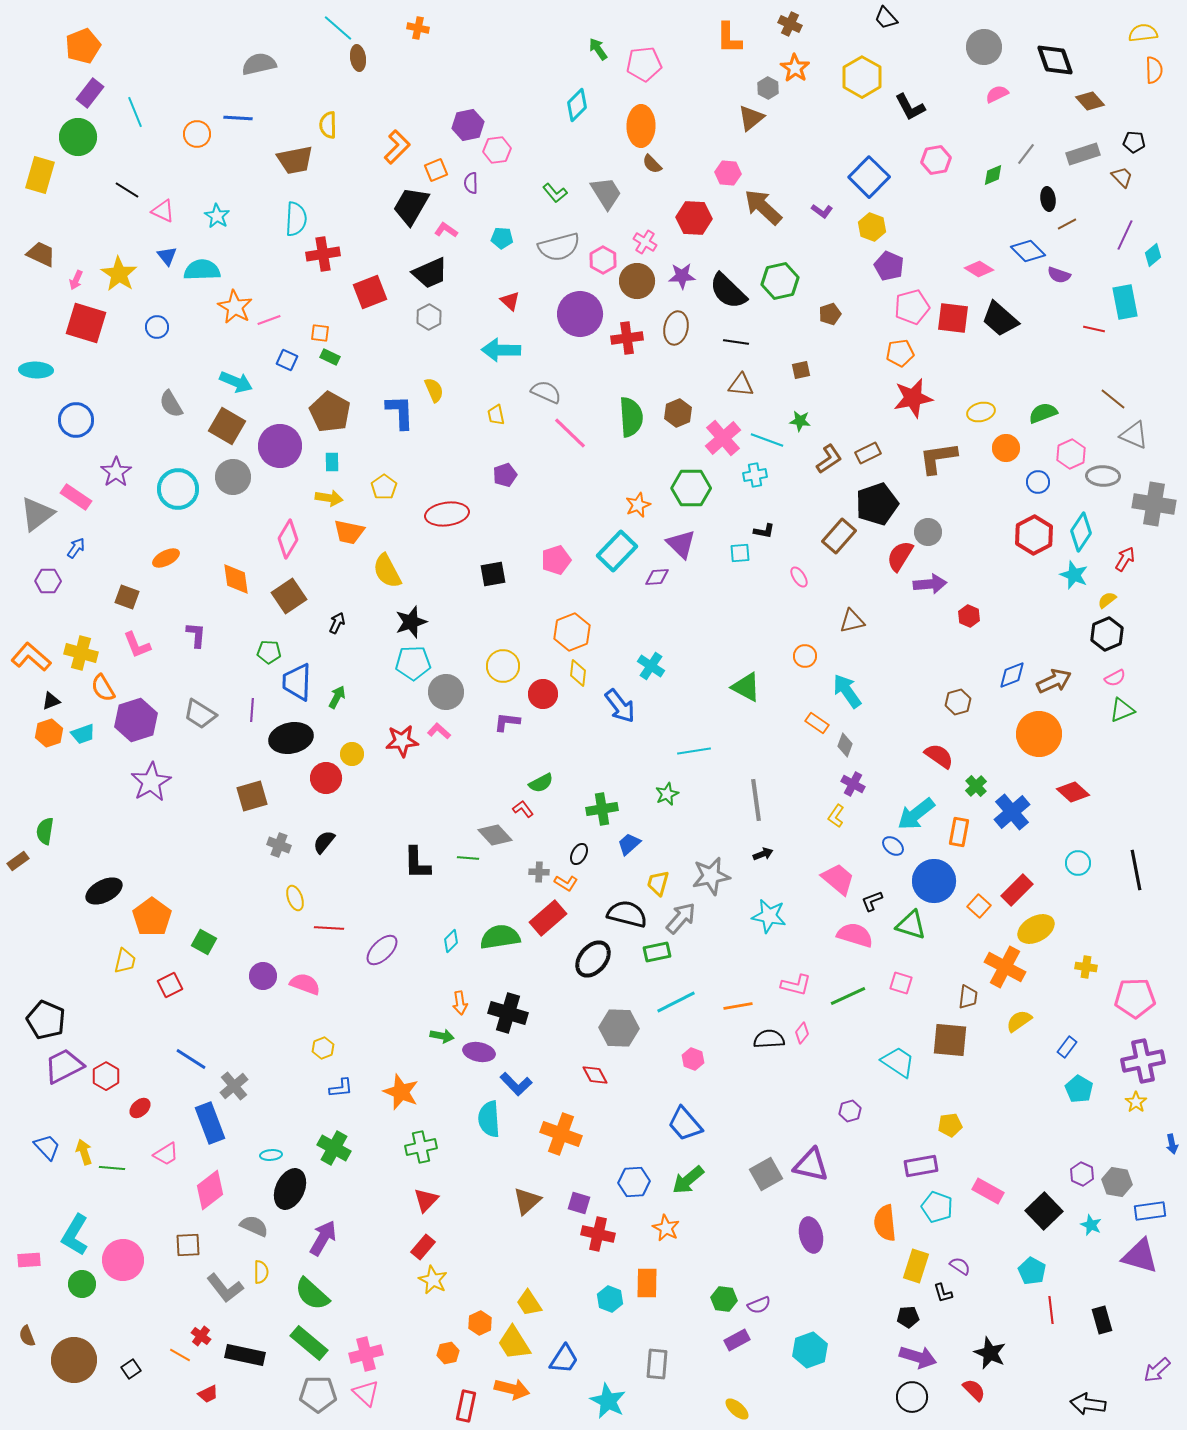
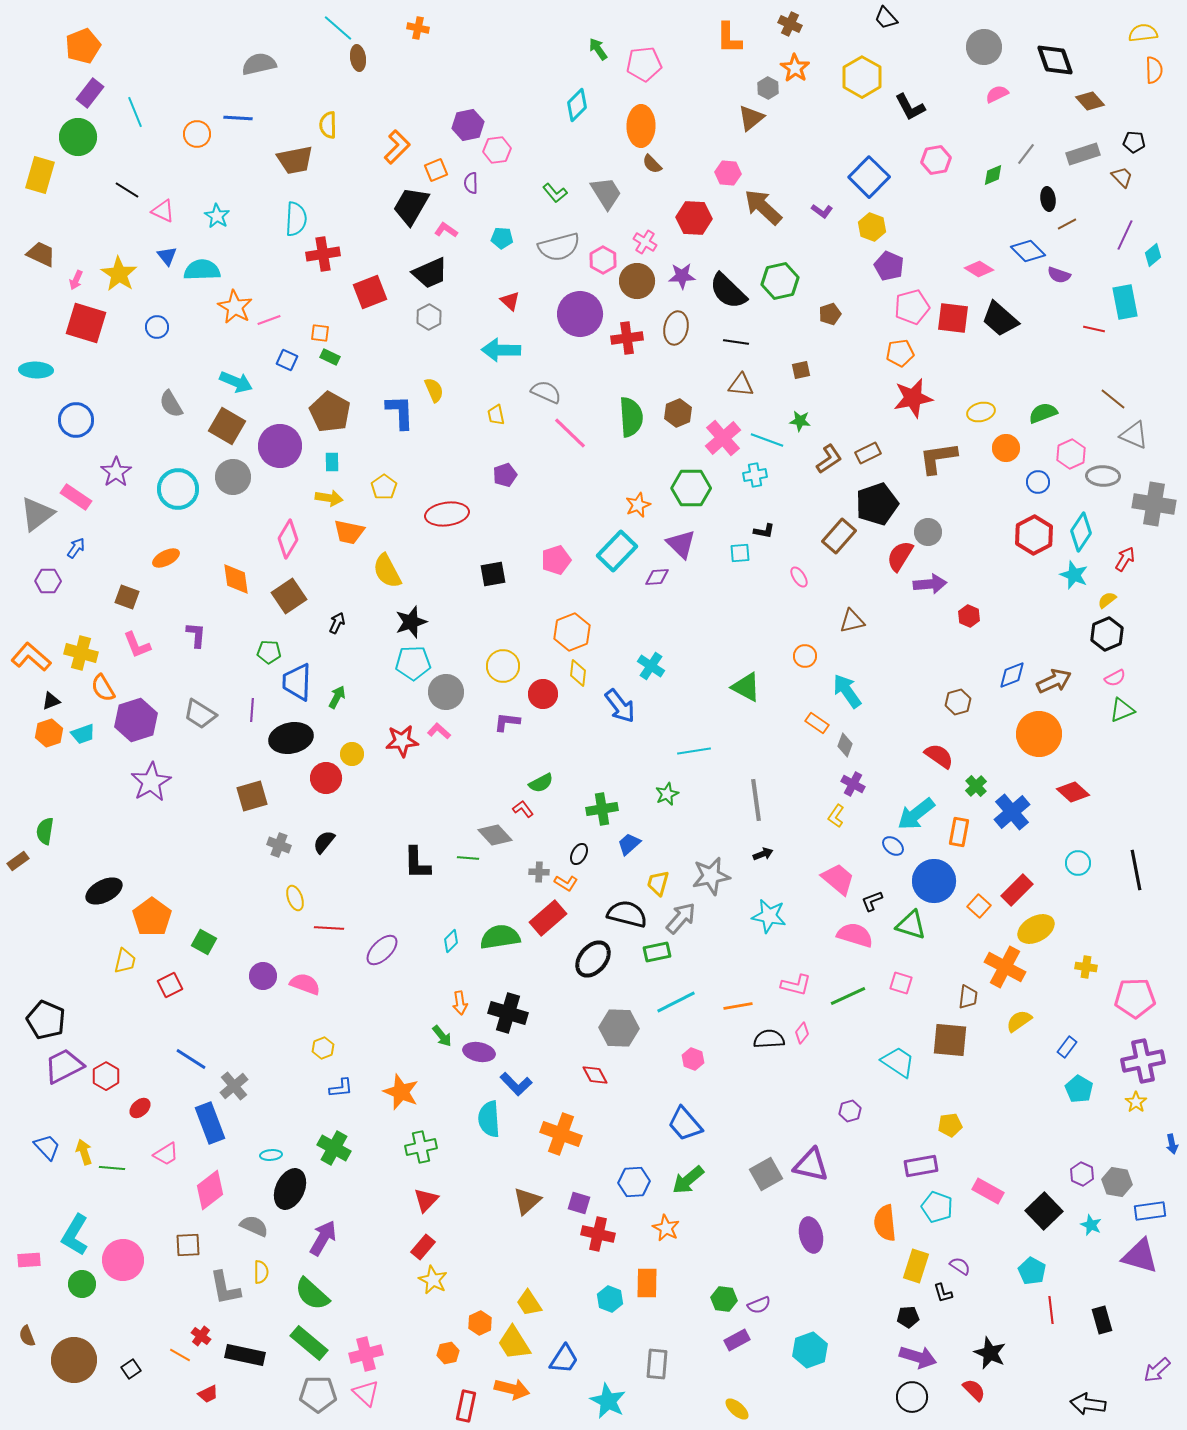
green arrow at (442, 1036): rotated 40 degrees clockwise
gray L-shape at (225, 1288): rotated 27 degrees clockwise
